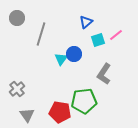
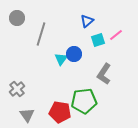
blue triangle: moved 1 px right, 1 px up
